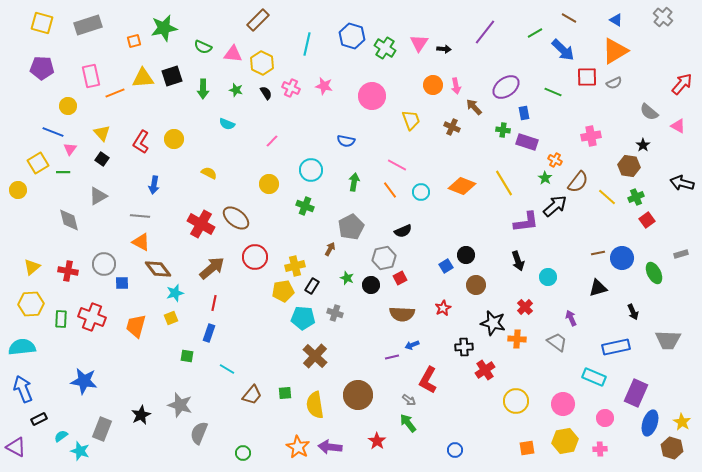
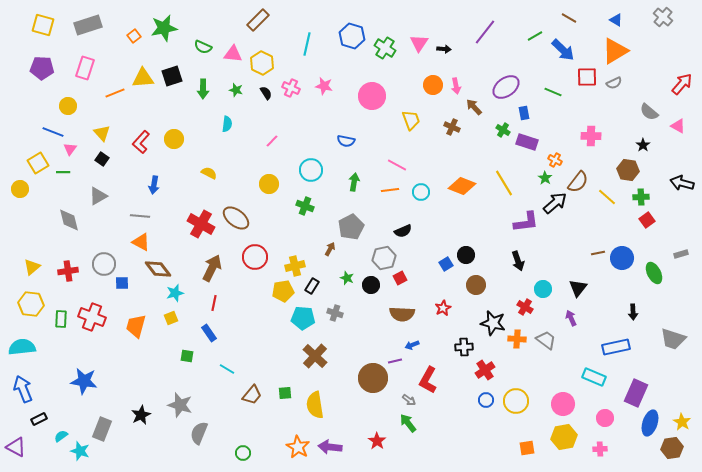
yellow square at (42, 23): moved 1 px right, 2 px down
green line at (535, 33): moved 3 px down
orange square at (134, 41): moved 5 px up; rotated 24 degrees counterclockwise
pink rectangle at (91, 76): moved 6 px left, 8 px up; rotated 30 degrees clockwise
cyan semicircle at (227, 124): rotated 105 degrees counterclockwise
green cross at (503, 130): rotated 24 degrees clockwise
pink cross at (591, 136): rotated 12 degrees clockwise
red L-shape at (141, 142): rotated 10 degrees clockwise
brown hexagon at (629, 166): moved 1 px left, 4 px down
yellow circle at (18, 190): moved 2 px right, 1 px up
orange line at (390, 190): rotated 60 degrees counterclockwise
green cross at (636, 197): moved 5 px right; rotated 21 degrees clockwise
black arrow at (555, 206): moved 3 px up
blue square at (446, 266): moved 2 px up
brown arrow at (212, 268): rotated 24 degrees counterclockwise
red cross at (68, 271): rotated 18 degrees counterclockwise
cyan circle at (548, 277): moved 5 px left, 12 px down
black triangle at (598, 288): moved 20 px left; rotated 36 degrees counterclockwise
yellow hexagon at (31, 304): rotated 10 degrees clockwise
red cross at (525, 307): rotated 14 degrees counterclockwise
black arrow at (633, 312): rotated 21 degrees clockwise
blue rectangle at (209, 333): rotated 54 degrees counterclockwise
gray trapezoid at (668, 340): moved 5 px right, 1 px up; rotated 16 degrees clockwise
gray trapezoid at (557, 342): moved 11 px left, 2 px up
purple line at (392, 357): moved 3 px right, 4 px down
brown circle at (358, 395): moved 15 px right, 17 px up
yellow hexagon at (565, 441): moved 1 px left, 4 px up
brown hexagon at (672, 448): rotated 25 degrees counterclockwise
blue circle at (455, 450): moved 31 px right, 50 px up
